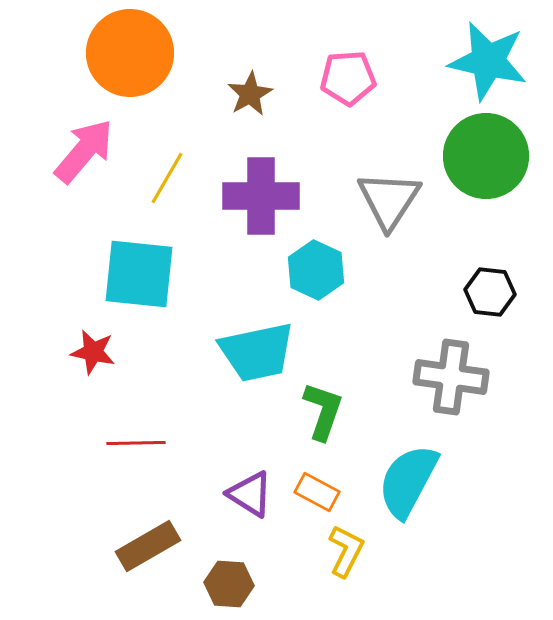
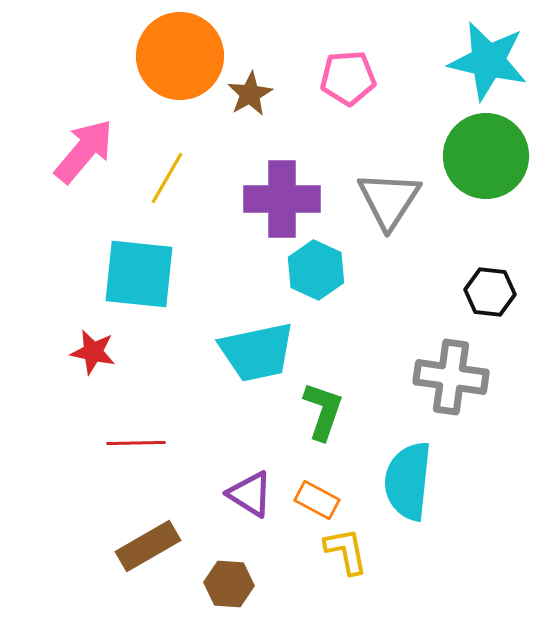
orange circle: moved 50 px right, 3 px down
purple cross: moved 21 px right, 3 px down
cyan semicircle: rotated 22 degrees counterclockwise
orange rectangle: moved 8 px down
yellow L-shape: rotated 38 degrees counterclockwise
